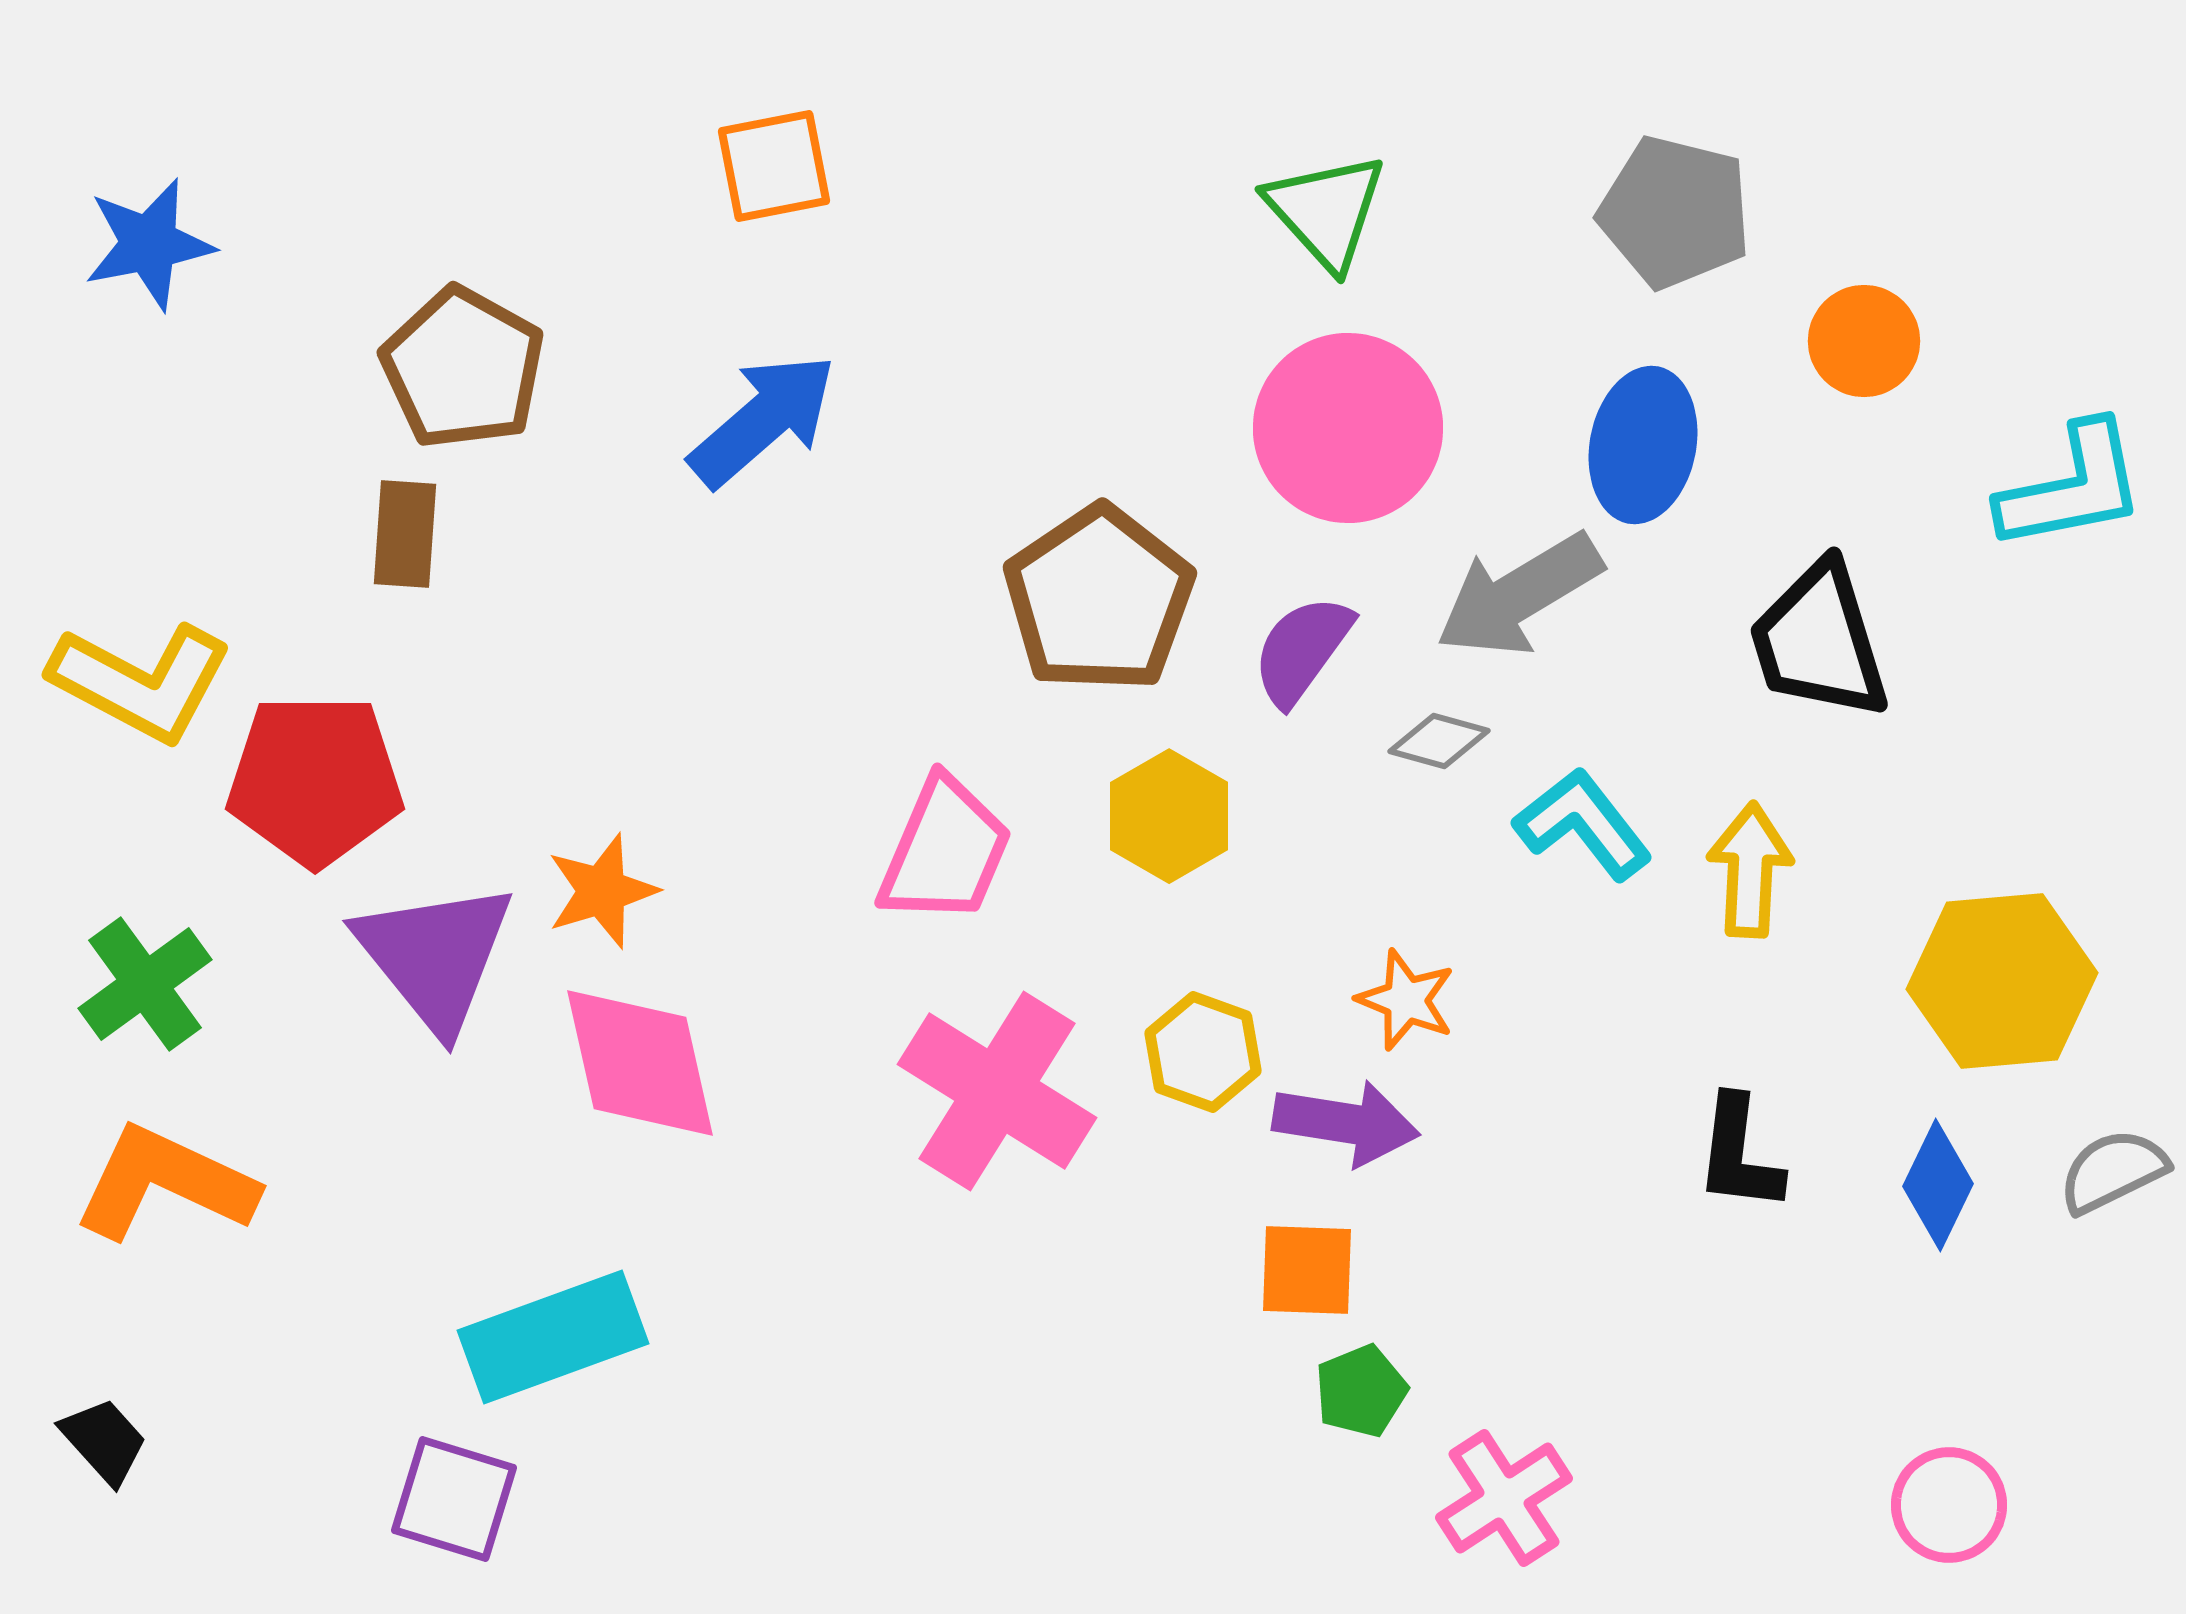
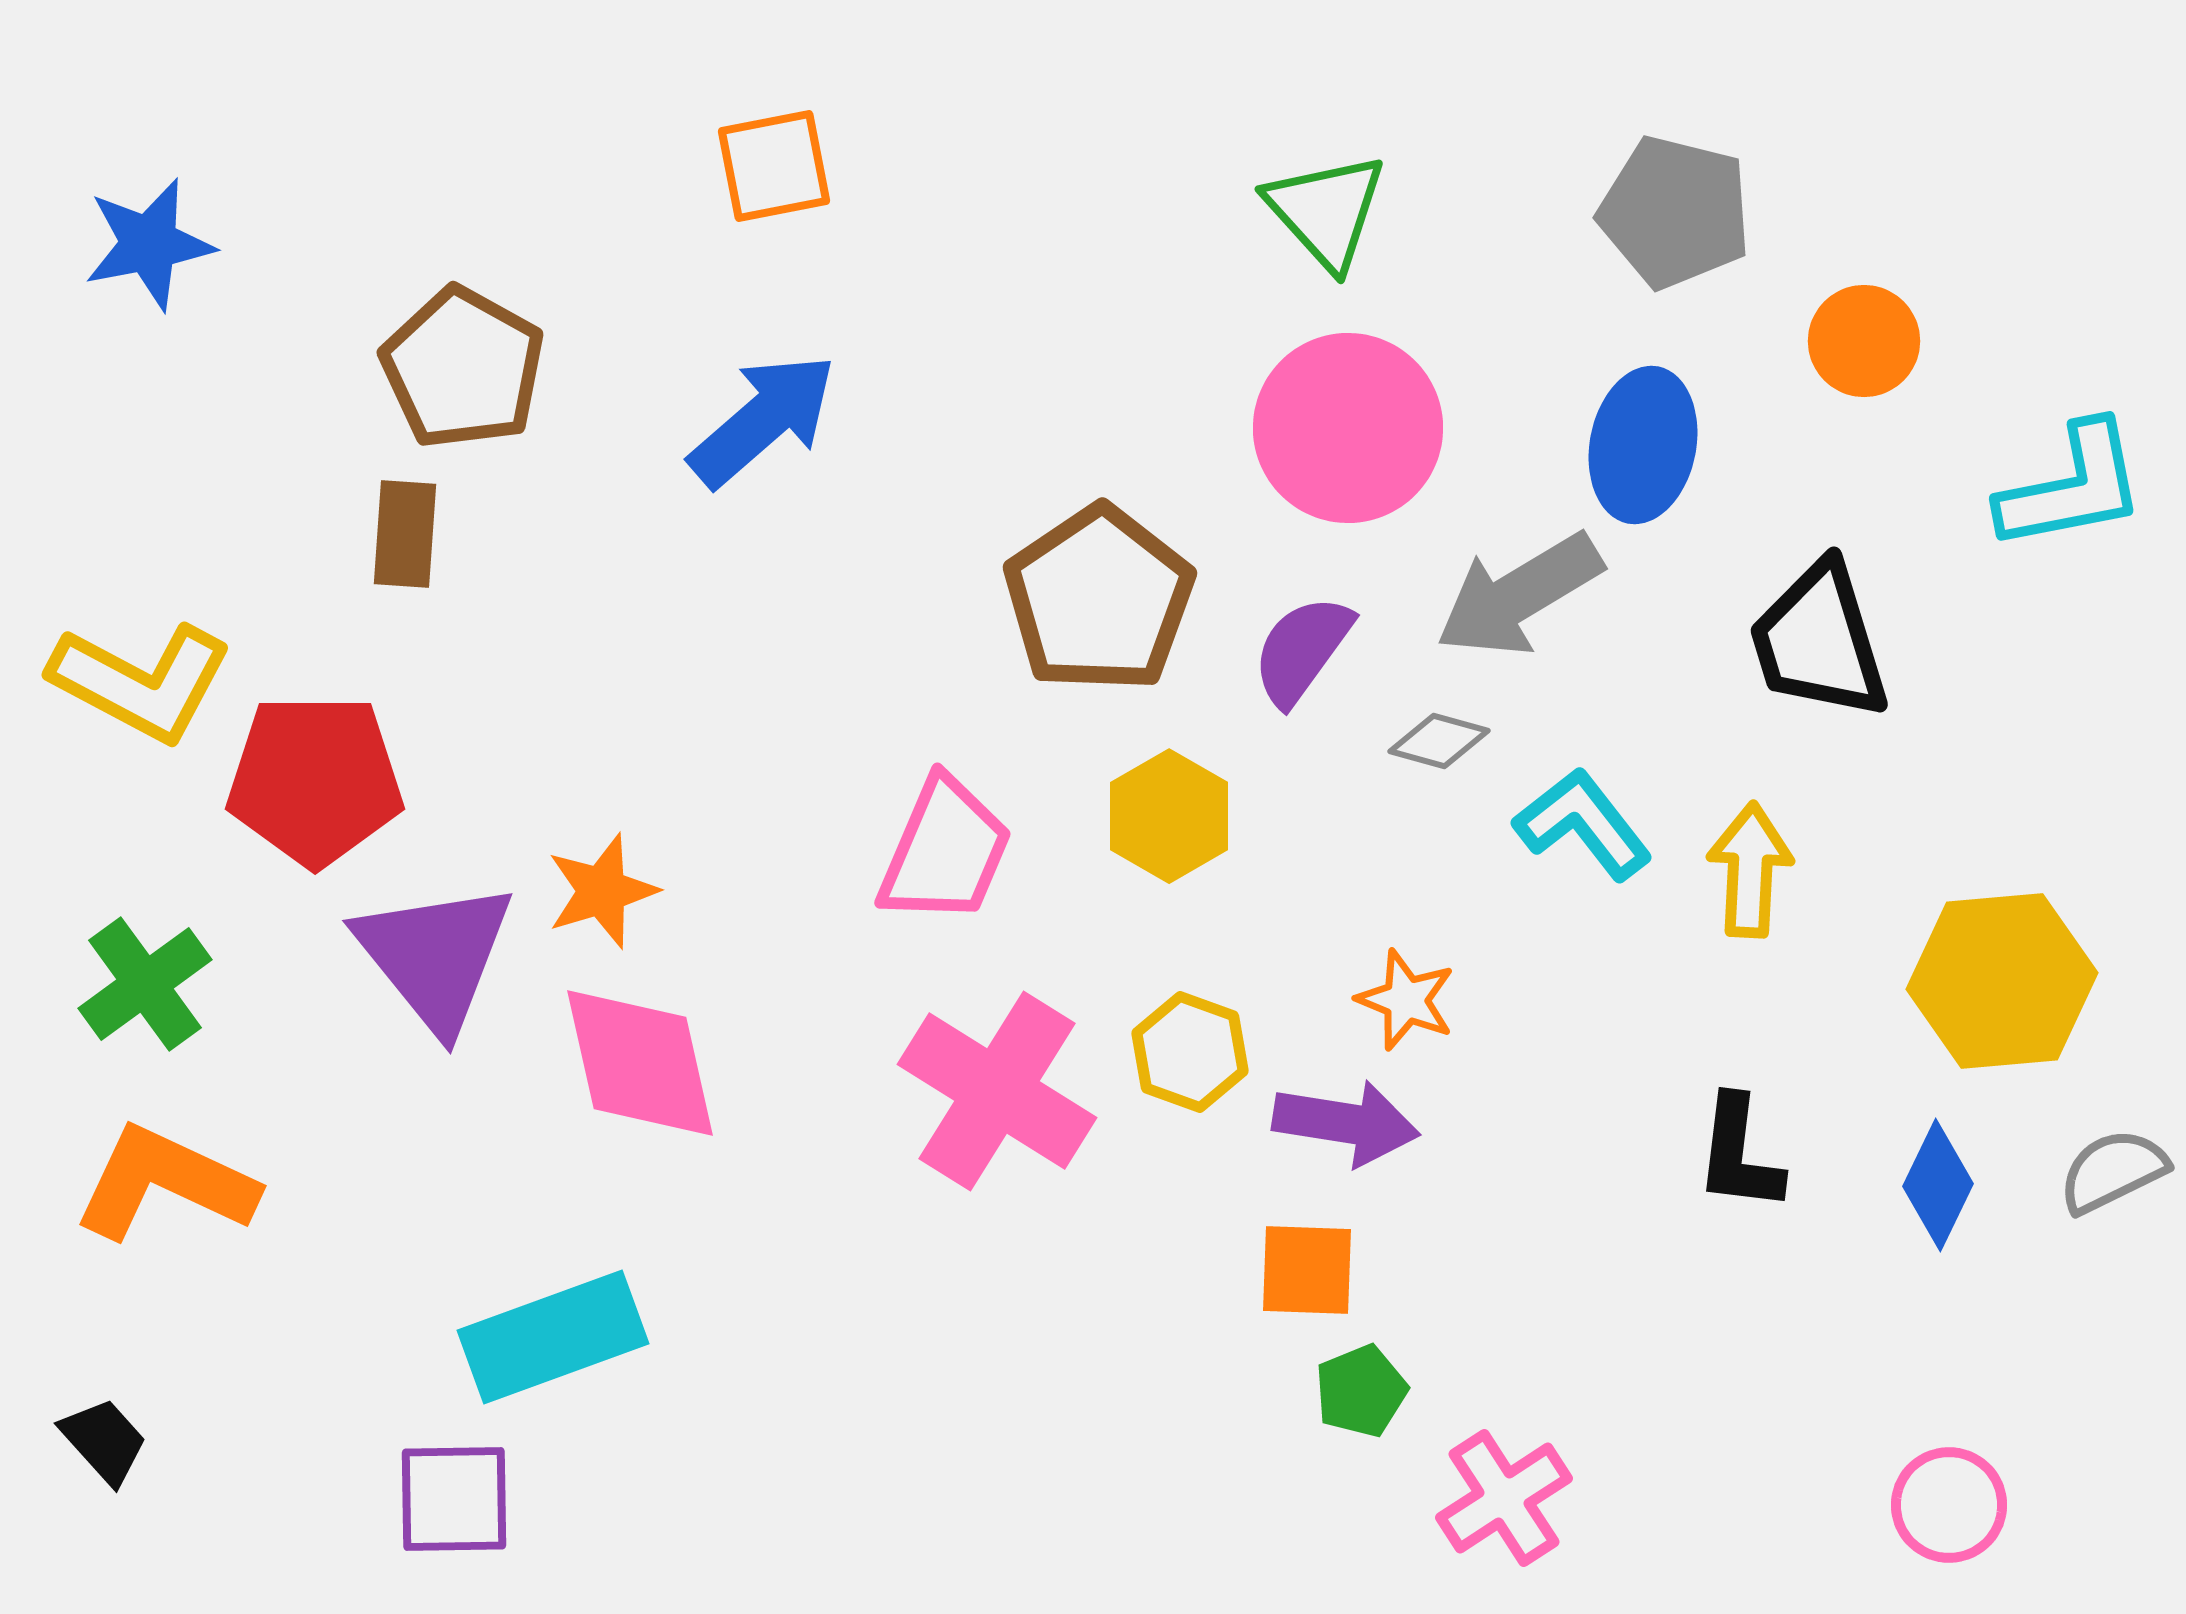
yellow hexagon at (1203, 1052): moved 13 px left
purple square at (454, 1499): rotated 18 degrees counterclockwise
